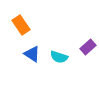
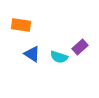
orange rectangle: rotated 48 degrees counterclockwise
purple rectangle: moved 8 px left
